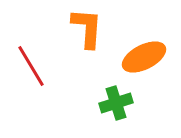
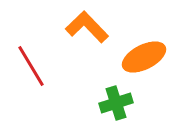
orange L-shape: moved 1 px up; rotated 48 degrees counterclockwise
